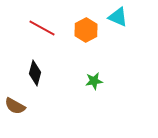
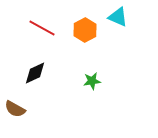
orange hexagon: moved 1 px left
black diamond: rotated 50 degrees clockwise
green star: moved 2 px left
brown semicircle: moved 3 px down
